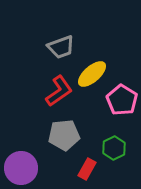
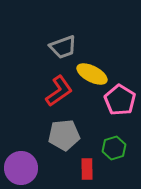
gray trapezoid: moved 2 px right
yellow ellipse: rotated 68 degrees clockwise
pink pentagon: moved 2 px left
green hexagon: rotated 10 degrees clockwise
red rectangle: rotated 30 degrees counterclockwise
